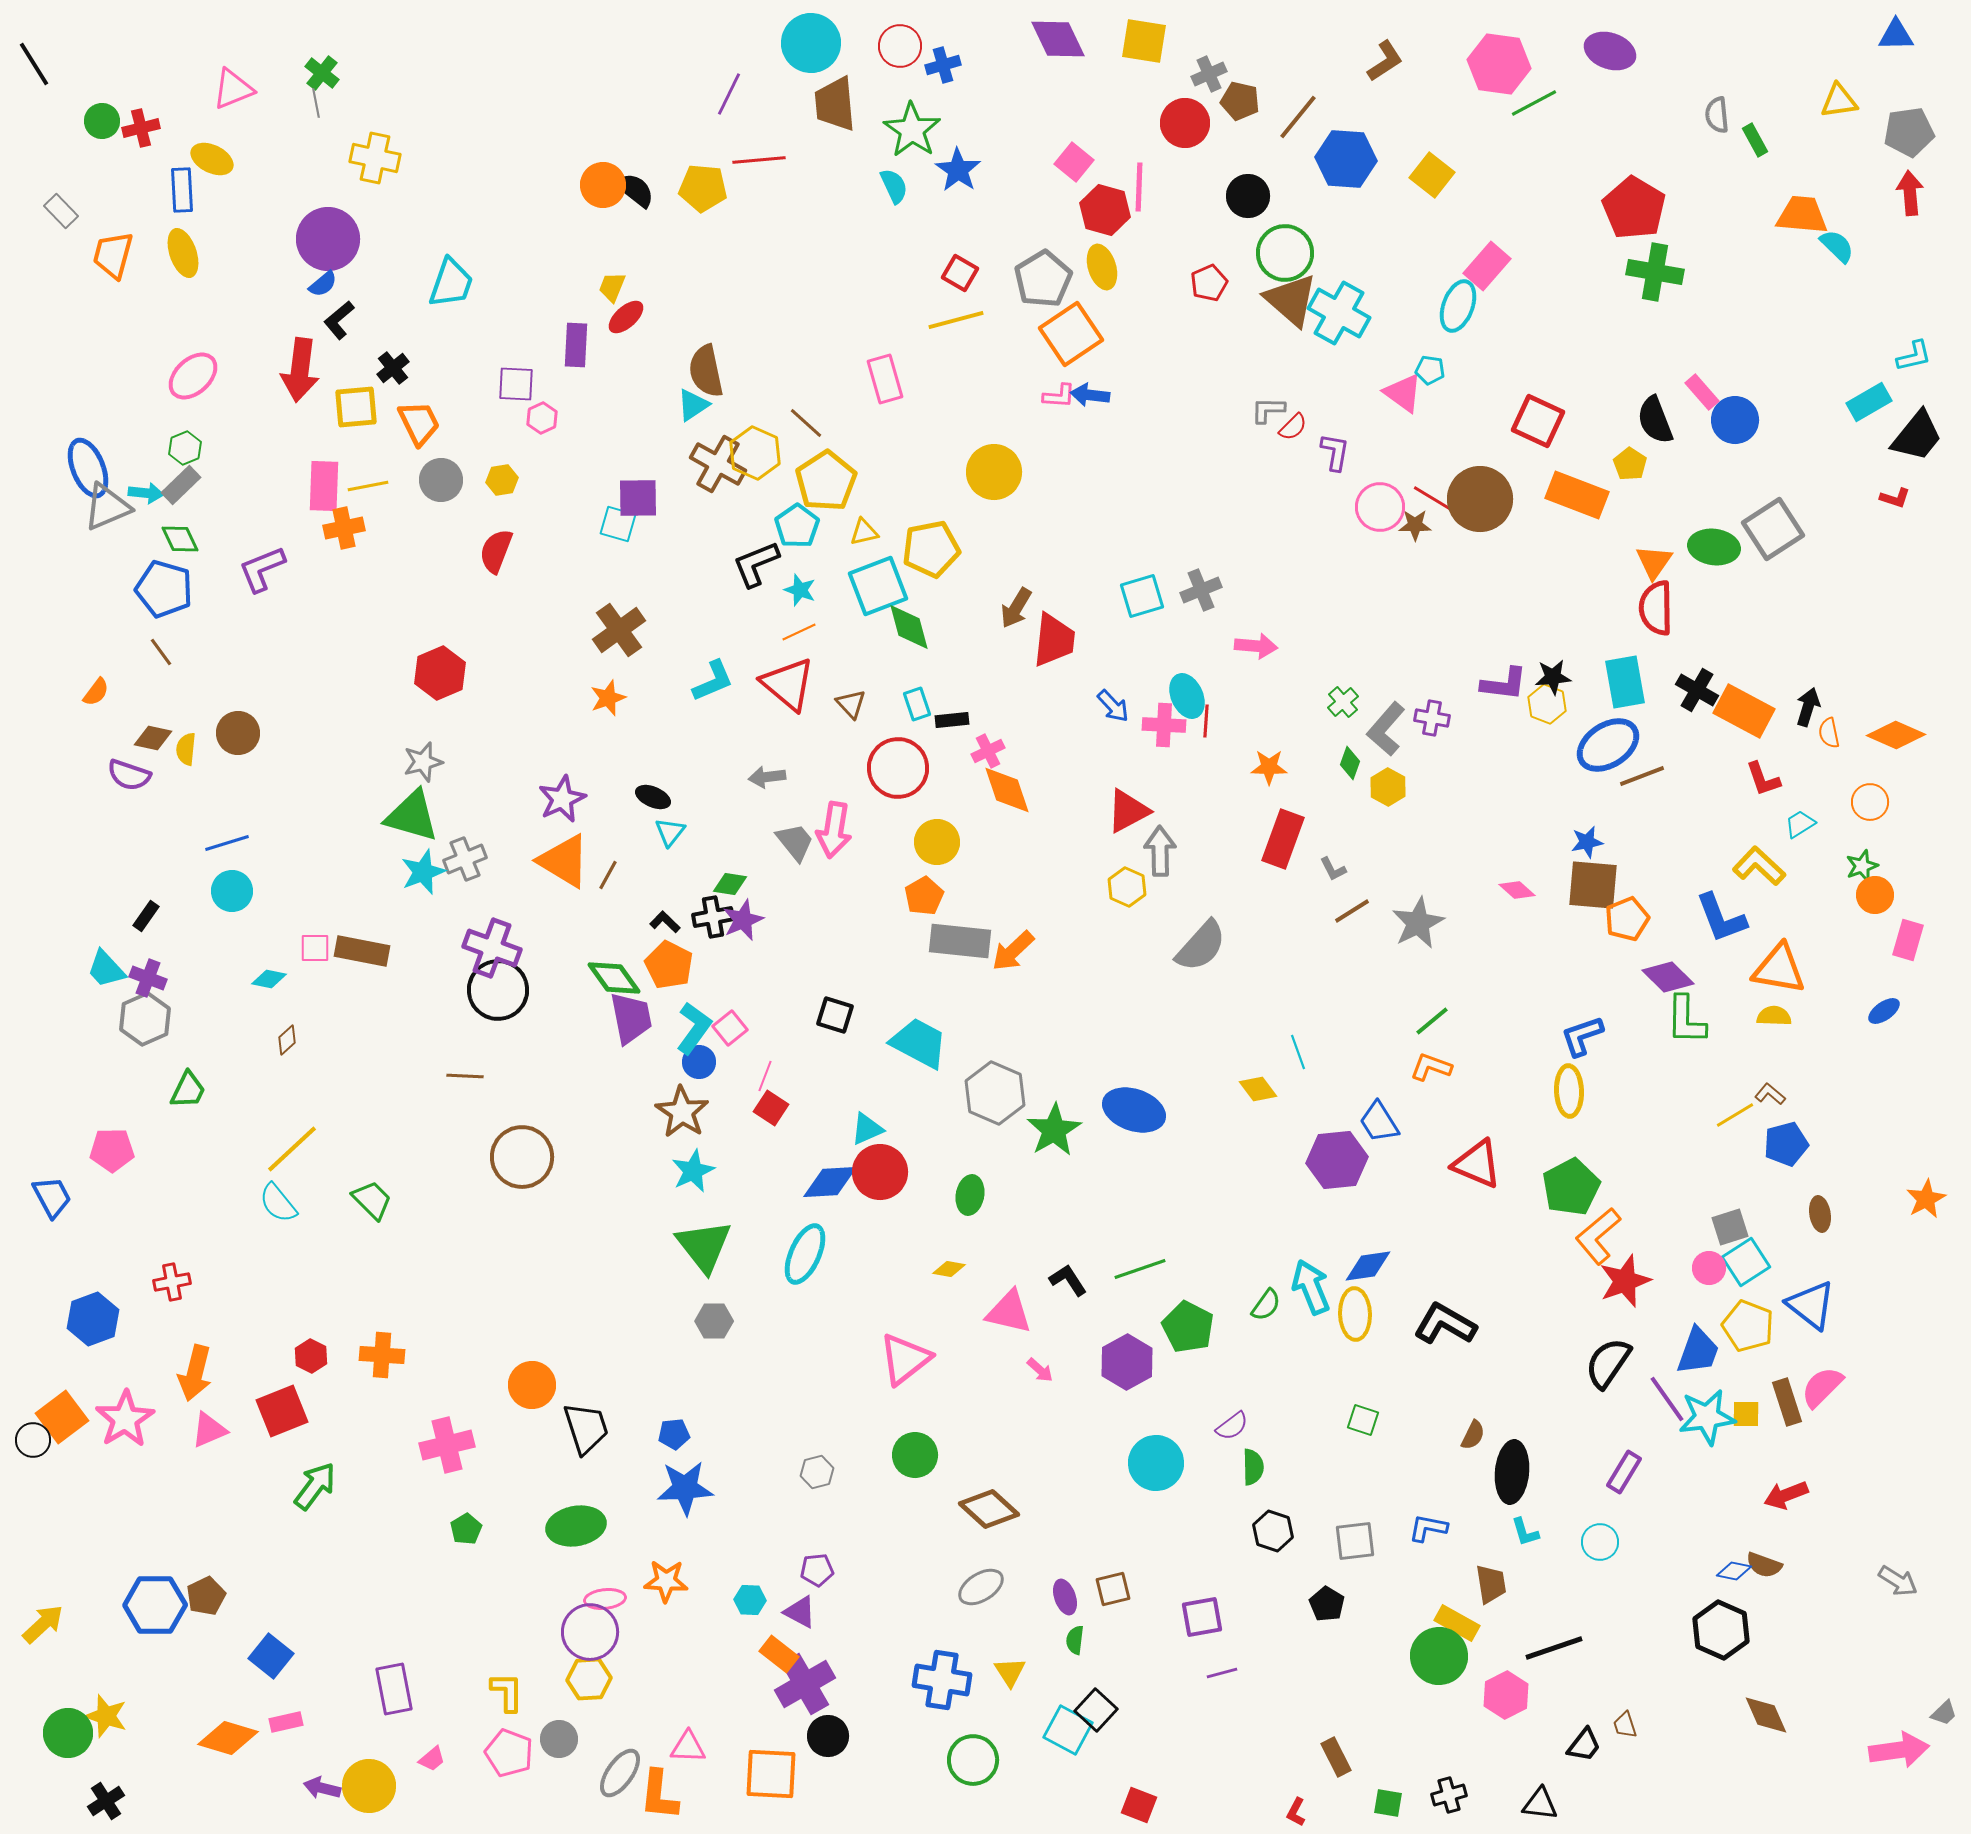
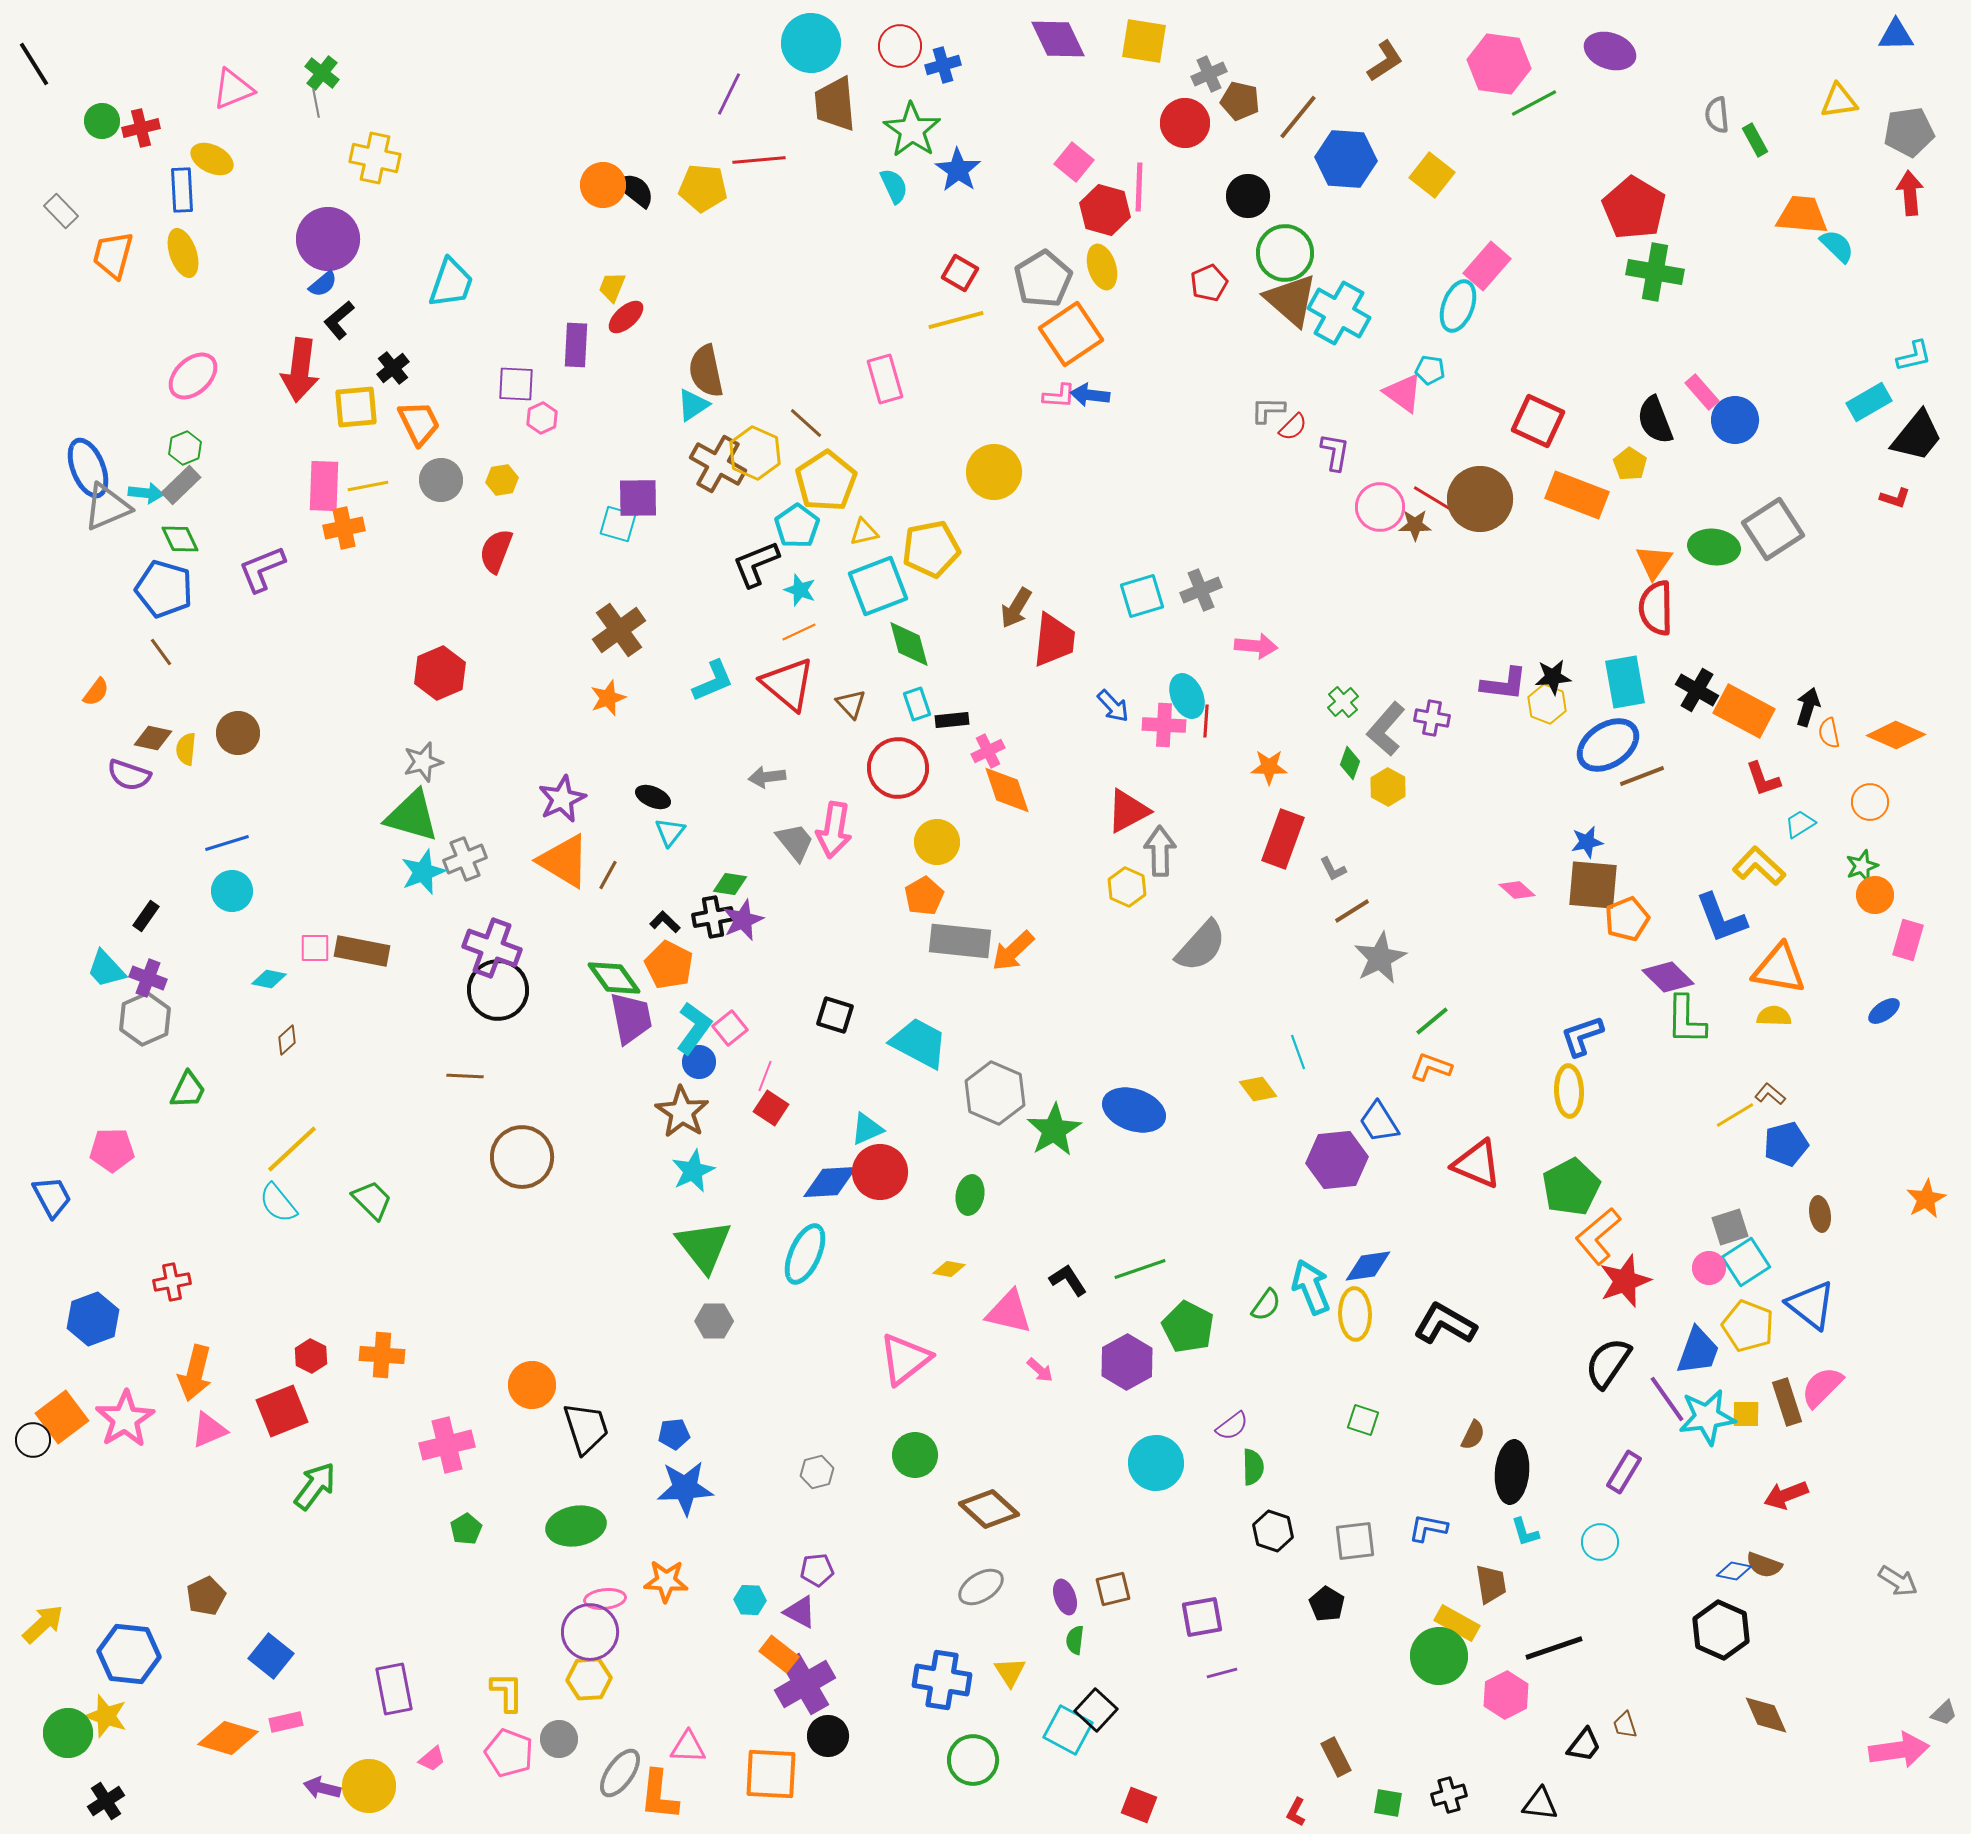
green diamond at (909, 627): moved 17 px down
gray star at (1418, 923): moved 38 px left, 35 px down
blue hexagon at (155, 1605): moved 26 px left, 49 px down; rotated 6 degrees clockwise
